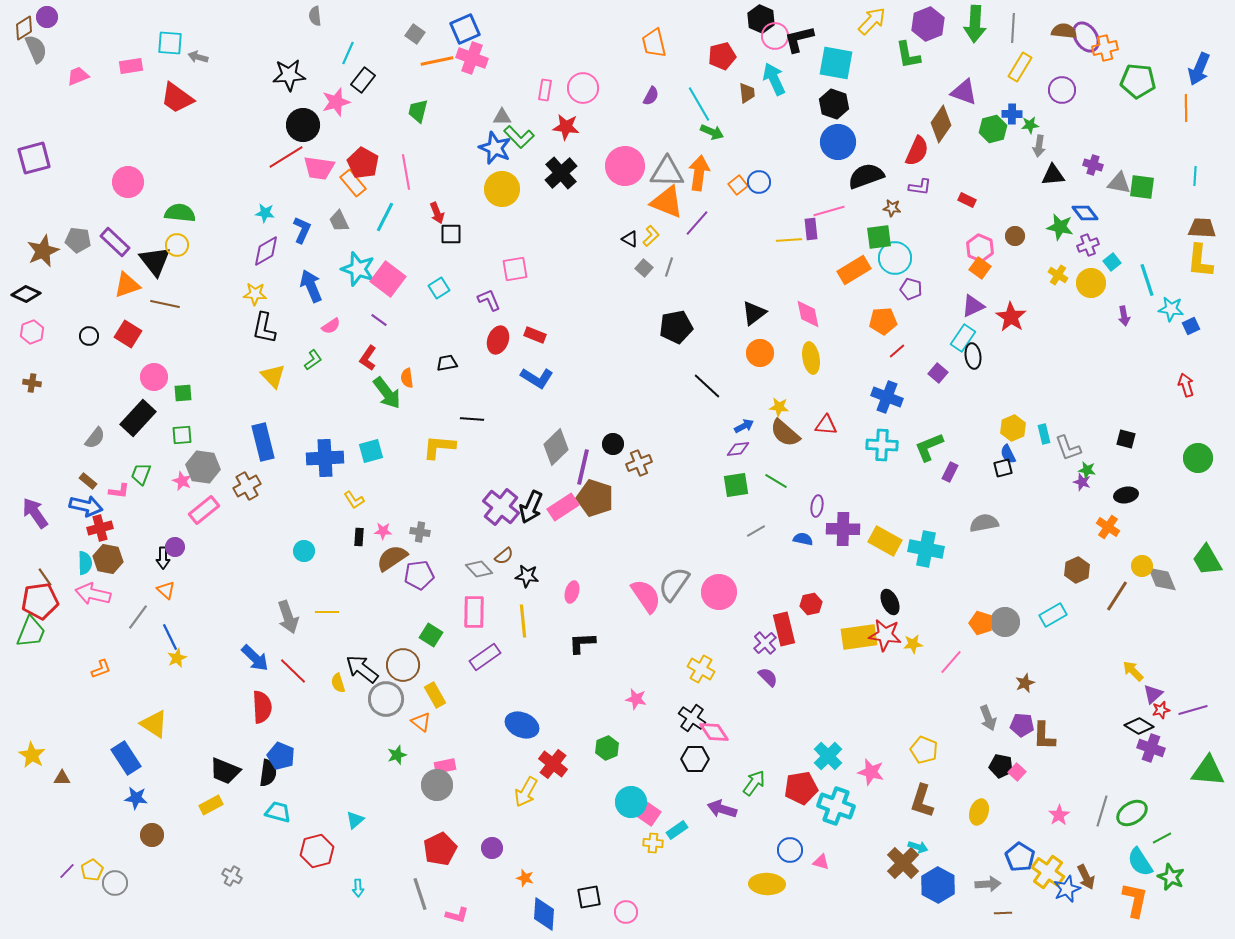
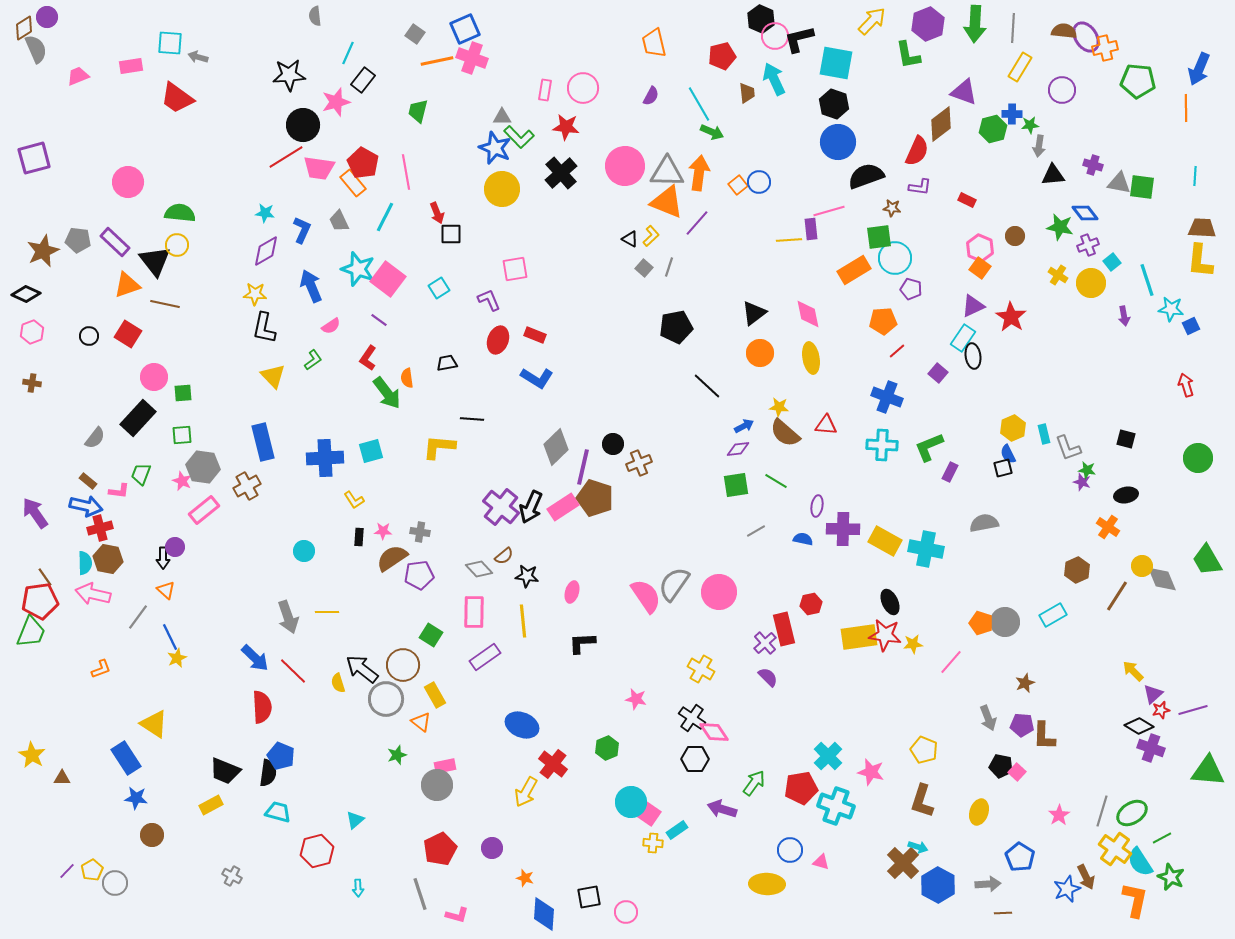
brown diamond at (941, 124): rotated 18 degrees clockwise
yellow cross at (1048, 872): moved 67 px right, 23 px up
